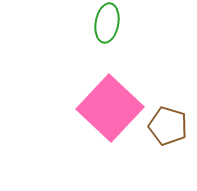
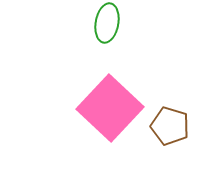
brown pentagon: moved 2 px right
